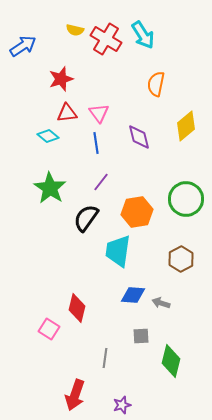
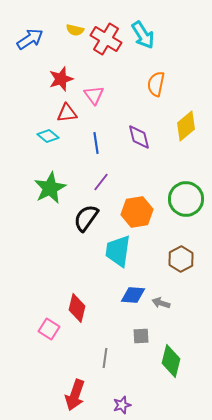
blue arrow: moved 7 px right, 7 px up
pink triangle: moved 5 px left, 18 px up
green star: rotated 12 degrees clockwise
